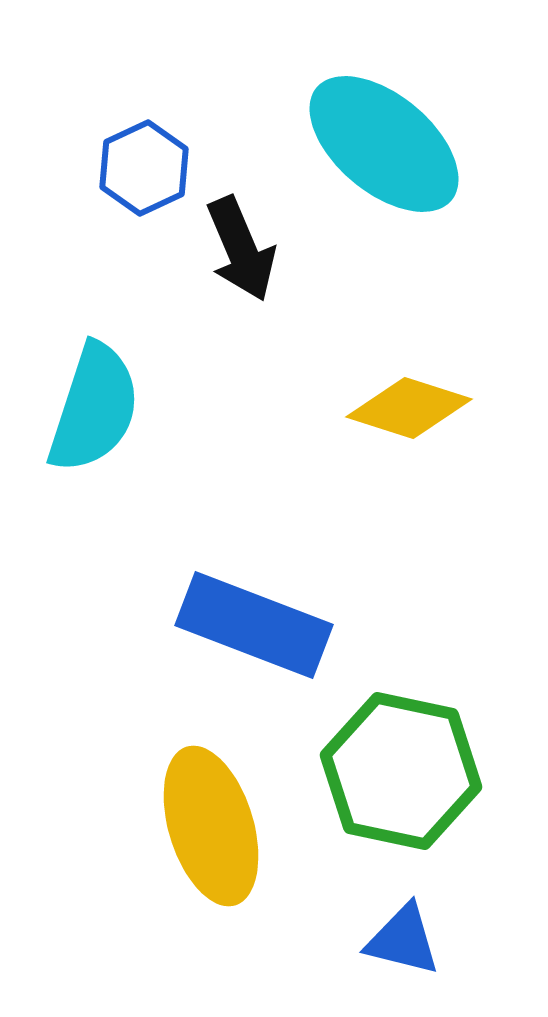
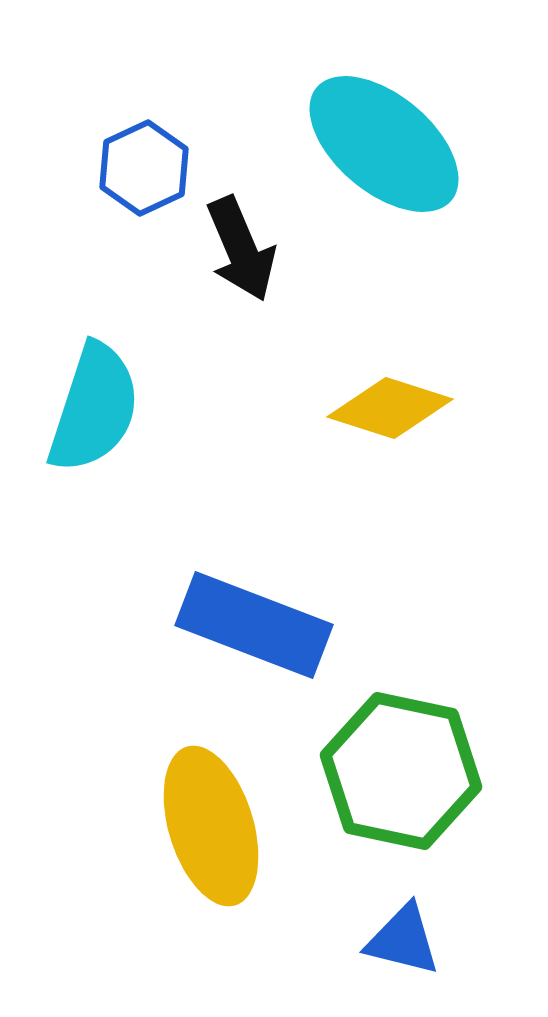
yellow diamond: moved 19 px left
